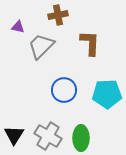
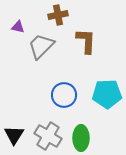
brown L-shape: moved 4 px left, 2 px up
blue circle: moved 5 px down
